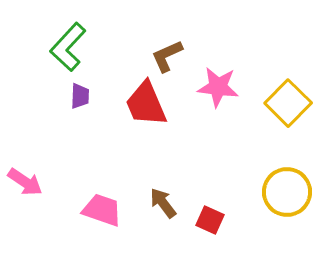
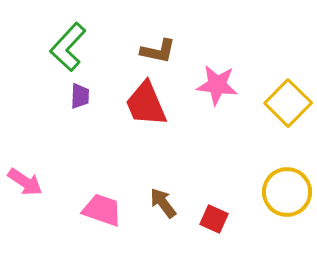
brown L-shape: moved 9 px left, 5 px up; rotated 144 degrees counterclockwise
pink star: moved 1 px left, 2 px up
red square: moved 4 px right, 1 px up
